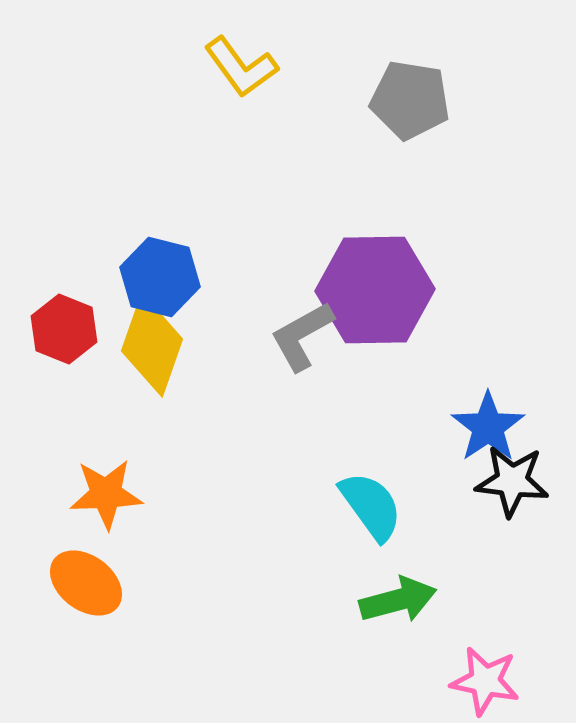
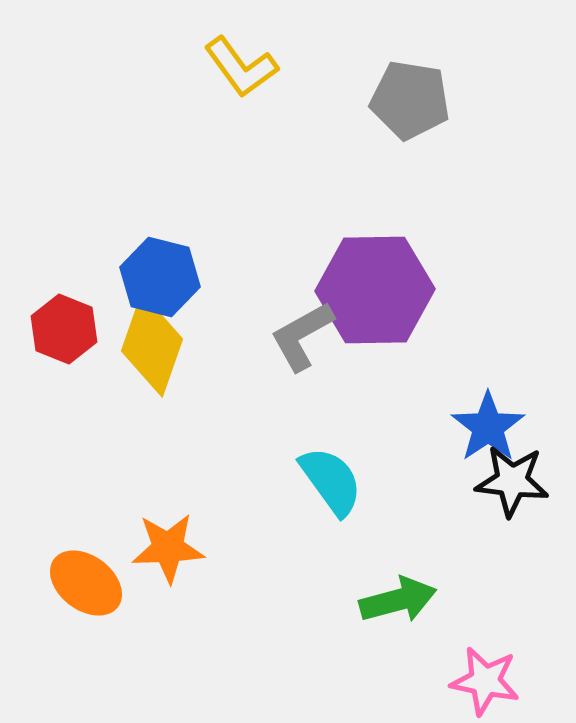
orange star: moved 62 px right, 54 px down
cyan semicircle: moved 40 px left, 25 px up
